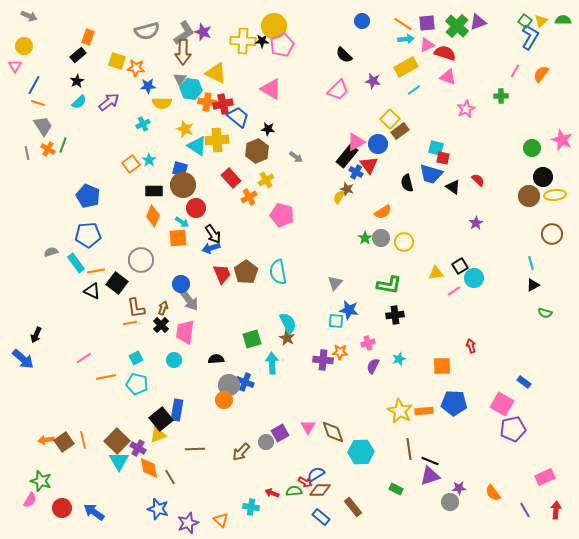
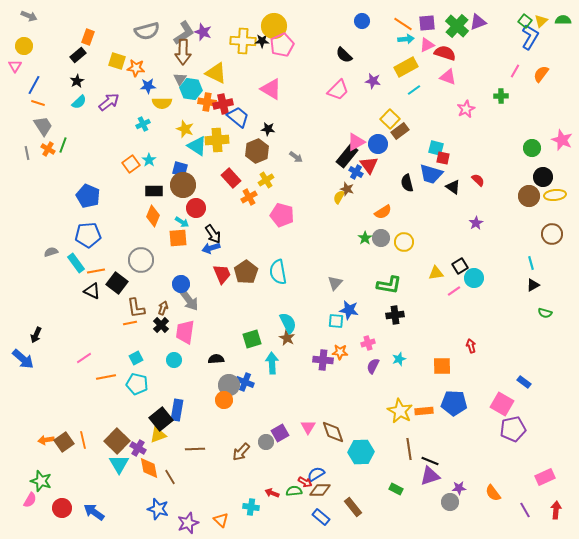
cyan triangle at (119, 461): moved 3 px down
